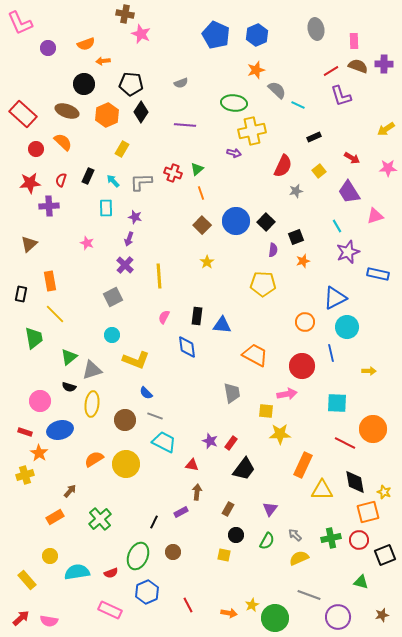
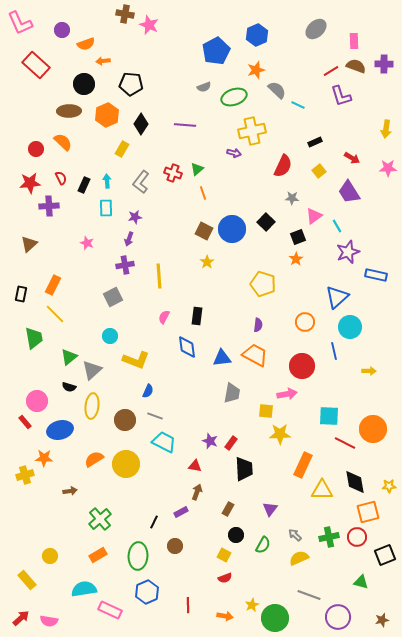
gray ellipse at (316, 29): rotated 60 degrees clockwise
pink star at (141, 34): moved 8 px right, 9 px up
blue pentagon at (216, 35): moved 16 px down; rotated 20 degrees clockwise
purple circle at (48, 48): moved 14 px right, 18 px up
brown semicircle at (358, 66): moved 2 px left
gray semicircle at (181, 83): moved 23 px right, 4 px down
green ellipse at (234, 103): moved 6 px up; rotated 25 degrees counterclockwise
brown ellipse at (67, 111): moved 2 px right; rotated 20 degrees counterclockwise
black diamond at (141, 112): moved 12 px down
red rectangle at (23, 114): moved 13 px right, 49 px up
yellow arrow at (386, 129): rotated 48 degrees counterclockwise
black rectangle at (314, 137): moved 1 px right, 5 px down
black rectangle at (88, 176): moved 4 px left, 9 px down
red semicircle at (61, 180): moved 2 px up; rotated 136 degrees clockwise
cyan arrow at (113, 181): moved 6 px left; rotated 40 degrees clockwise
gray L-shape at (141, 182): rotated 50 degrees counterclockwise
gray star at (296, 191): moved 4 px left, 7 px down; rotated 16 degrees clockwise
orange line at (201, 193): moved 2 px right
pink triangle at (375, 216): moved 61 px left; rotated 18 degrees counterclockwise
purple star at (135, 217): rotated 24 degrees counterclockwise
blue circle at (236, 221): moved 4 px left, 8 px down
brown square at (202, 225): moved 2 px right, 6 px down; rotated 18 degrees counterclockwise
black square at (296, 237): moved 2 px right
purple semicircle at (273, 250): moved 15 px left, 75 px down
orange star at (303, 261): moved 7 px left, 2 px up; rotated 16 degrees counterclockwise
purple cross at (125, 265): rotated 36 degrees clockwise
blue rectangle at (378, 274): moved 2 px left, 1 px down
orange rectangle at (50, 281): moved 3 px right, 4 px down; rotated 36 degrees clockwise
yellow pentagon at (263, 284): rotated 15 degrees clockwise
blue triangle at (335, 298): moved 2 px right, 1 px up; rotated 15 degrees counterclockwise
blue triangle at (222, 325): moved 33 px down; rotated 12 degrees counterclockwise
cyan circle at (347, 327): moved 3 px right
cyan circle at (112, 335): moved 2 px left, 1 px down
blue line at (331, 353): moved 3 px right, 2 px up
gray triangle at (92, 370): rotated 25 degrees counterclockwise
blue semicircle at (146, 393): moved 2 px right, 2 px up; rotated 112 degrees counterclockwise
gray trapezoid at (232, 393): rotated 20 degrees clockwise
pink circle at (40, 401): moved 3 px left
cyan square at (337, 403): moved 8 px left, 13 px down
yellow ellipse at (92, 404): moved 2 px down
red rectangle at (25, 432): moved 10 px up; rotated 32 degrees clockwise
orange star at (39, 453): moved 5 px right, 5 px down; rotated 30 degrees counterclockwise
red triangle at (192, 465): moved 3 px right, 1 px down
black trapezoid at (244, 469): rotated 40 degrees counterclockwise
brown arrow at (70, 491): rotated 40 degrees clockwise
brown arrow at (197, 492): rotated 14 degrees clockwise
yellow star at (384, 492): moved 5 px right, 6 px up; rotated 24 degrees counterclockwise
orange rectangle at (55, 517): moved 43 px right, 38 px down
green cross at (331, 538): moved 2 px left, 1 px up
red circle at (359, 540): moved 2 px left, 3 px up
green semicircle at (267, 541): moved 4 px left, 4 px down
brown circle at (173, 552): moved 2 px right, 6 px up
yellow square at (224, 555): rotated 16 degrees clockwise
green ellipse at (138, 556): rotated 20 degrees counterclockwise
cyan semicircle at (77, 572): moved 7 px right, 17 px down
red semicircle at (111, 573): moved 114 px right, 5 px down
red line at (188, 605): rotated 28 degrees clockwise
orange arrow at (229, 613): moved 4 px left, 3 px down
brown star at (382, 615): moved 5 px down
